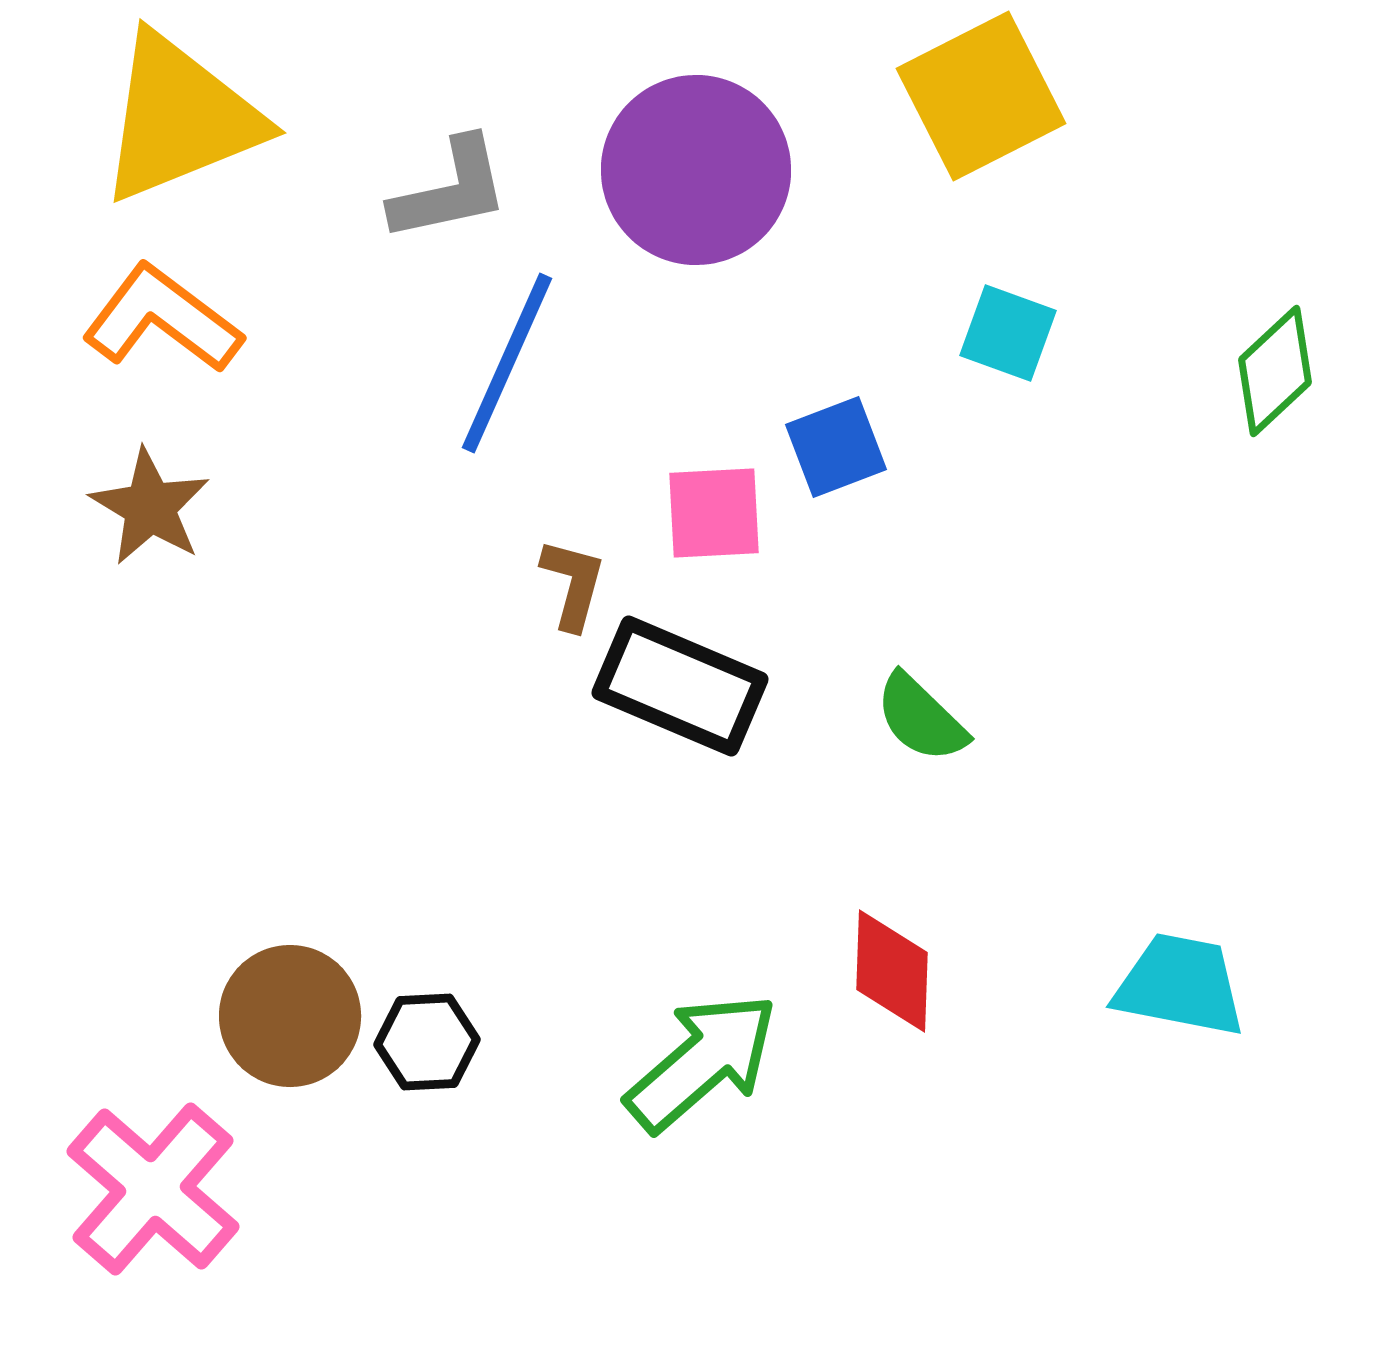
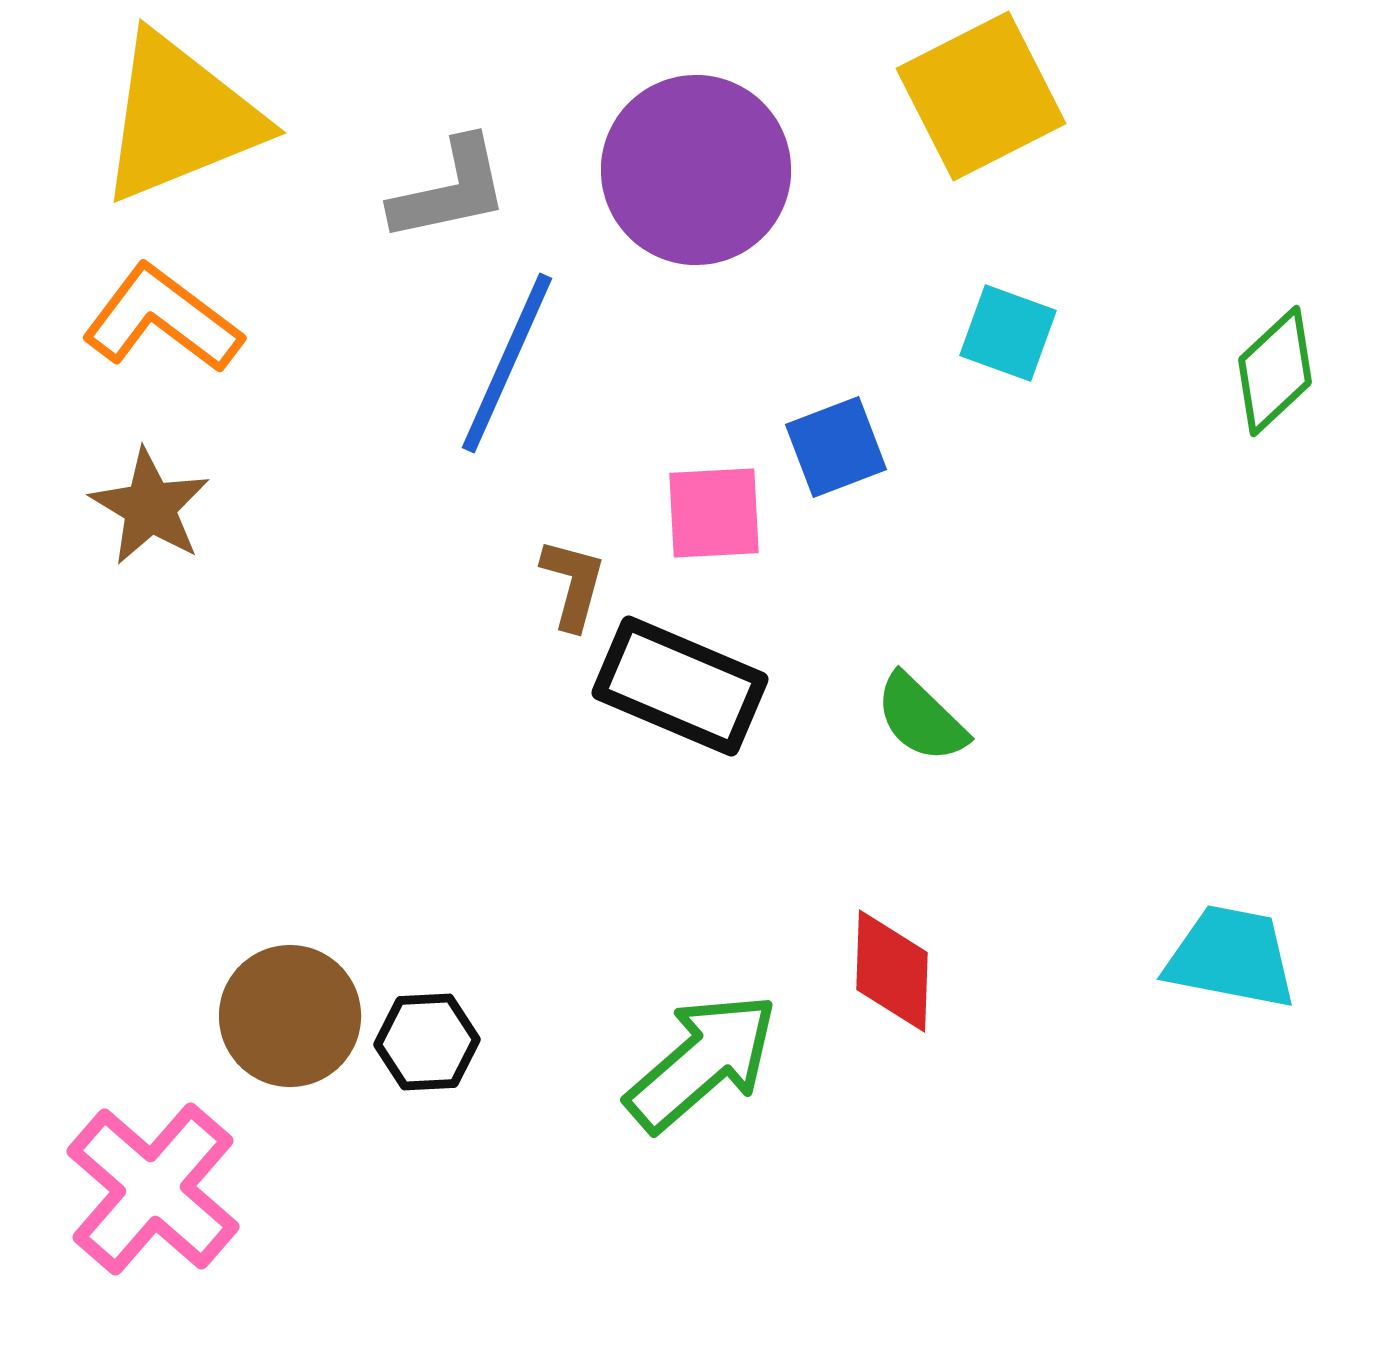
cyan trapezoid: moved 51 px right, 28 px up
